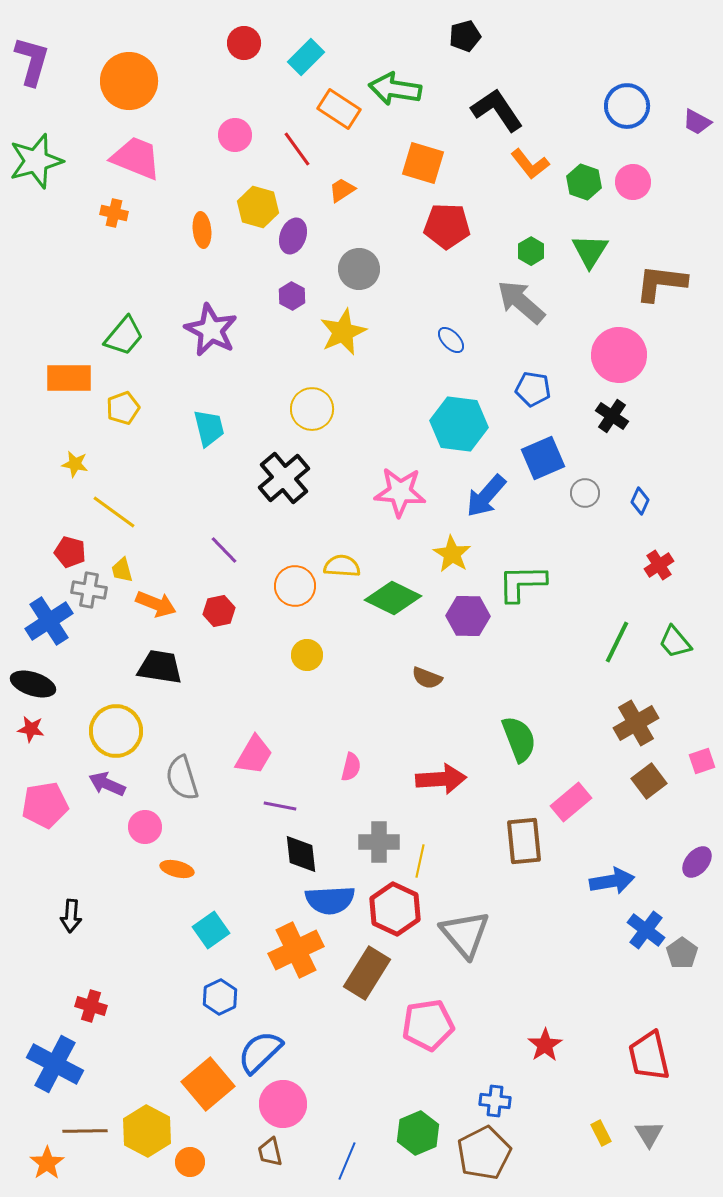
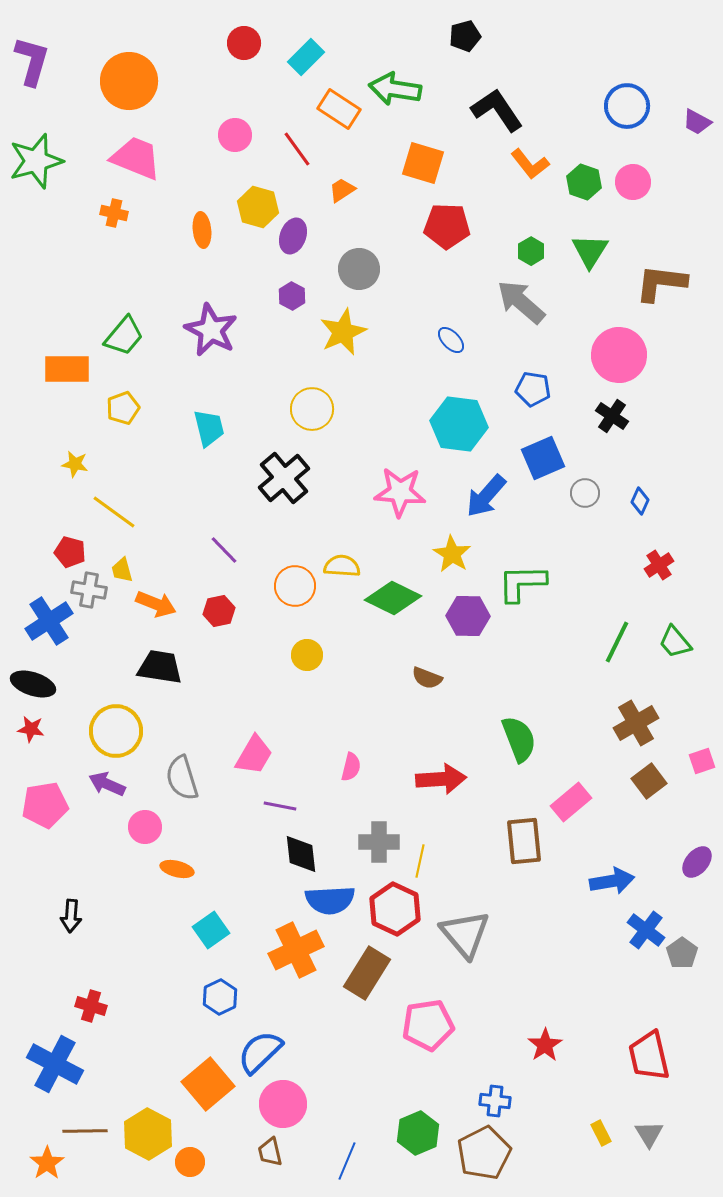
orange rectangle at (69, 378): moved 2 px left, 9 px up
yellow hexagon at (147, 1131): moved 1 px right, 3 px down
